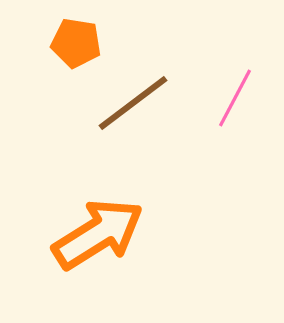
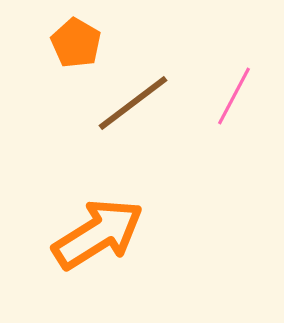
orange pentagon: rotated 21 degrees clockwise
pink line: moved 1 px left, 2 px up
